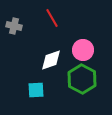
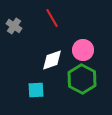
gray cross: rotated 21 degrees clockwise
white diamond: moved 1 px right
